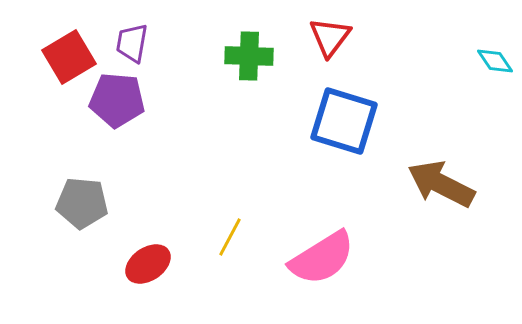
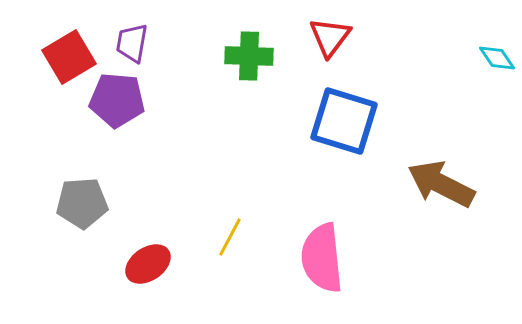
cyan diamond: moved 2 px right, 3 px up
gray pentagon: rotated 9 degrees counterclockwise
pink semicircle: rotated 116 degrees clockwise
